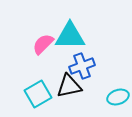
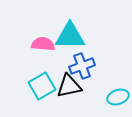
pink semicircle: rotated 50 degrees clockwise
cyan square: moved 4 px right, 8 px up
